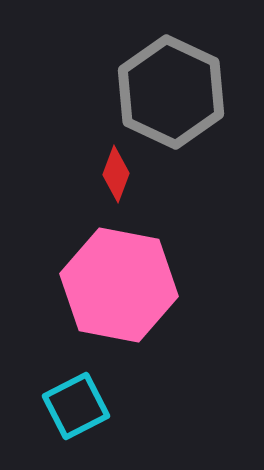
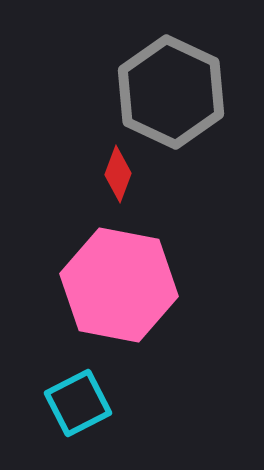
red diamond: moved 2 px right
cyan square: moved 2 px right, 3 px up
